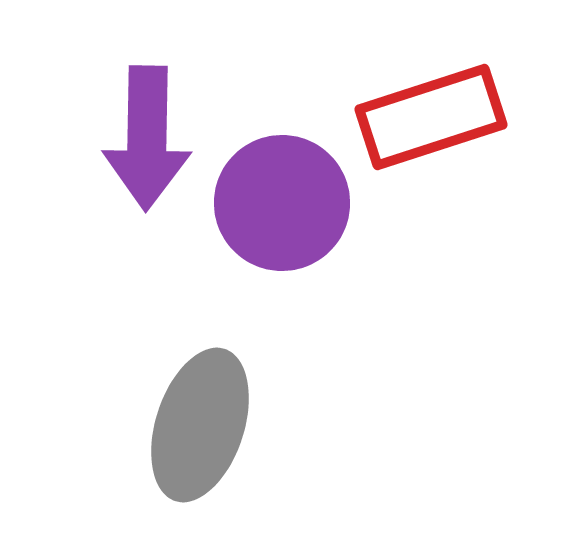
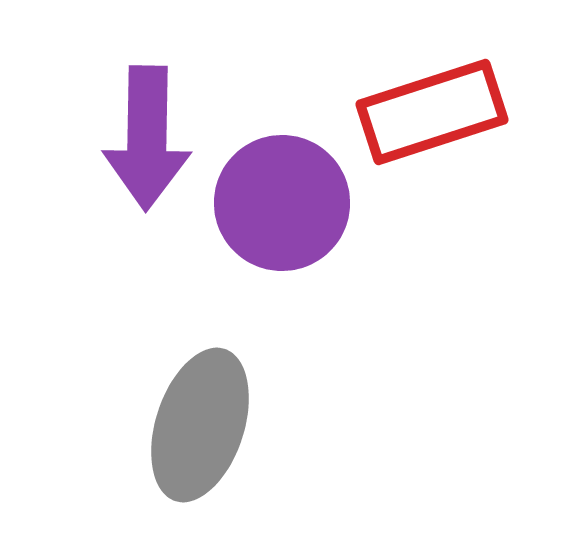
red rectangle: moved 1 px right, 5 px up
